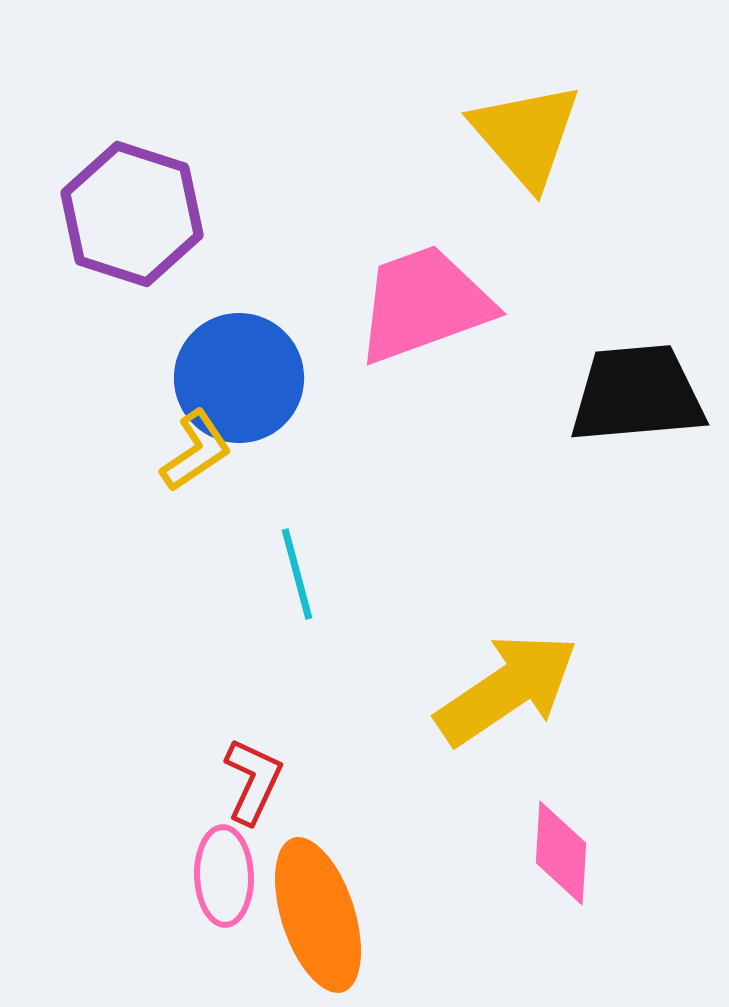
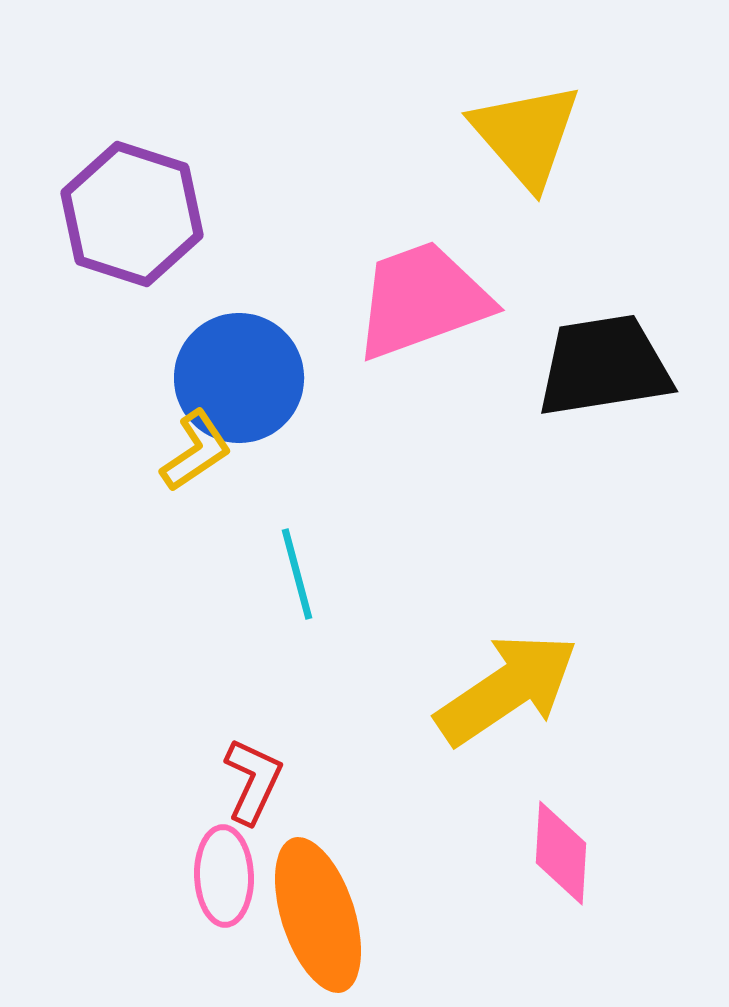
pink trapezoid: moved 2 px left, 4 px up
black trapezoid: moved 33 px left, 28 px up; rotated 4 degrees counterclockwise
